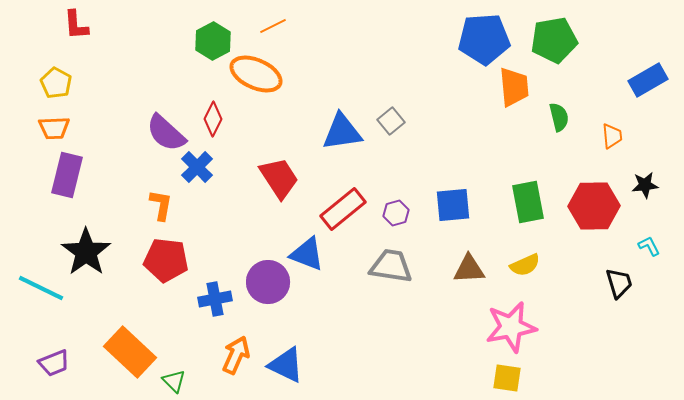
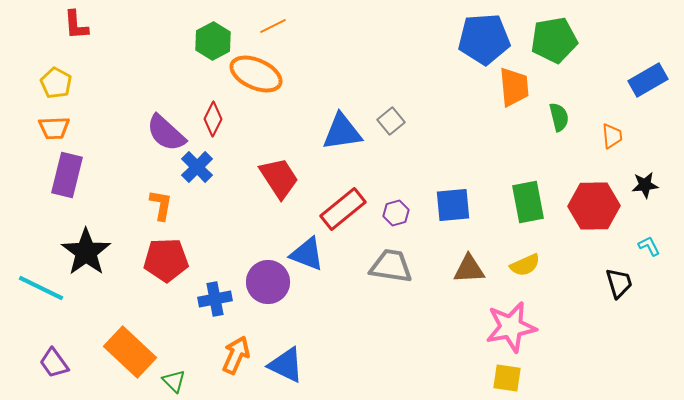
red pentagon at (166, 260): rotated 9 degrees counterclockwise
purple trapezoid at (54, 363): rotated 76 degrees clockwise
